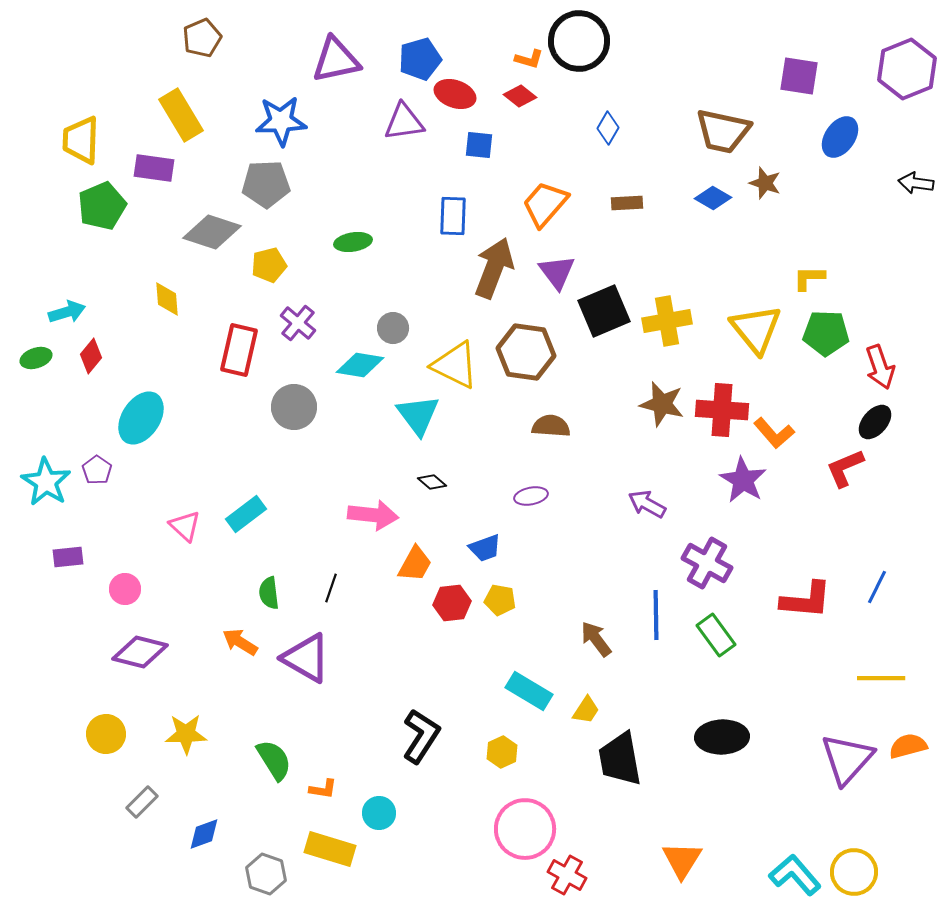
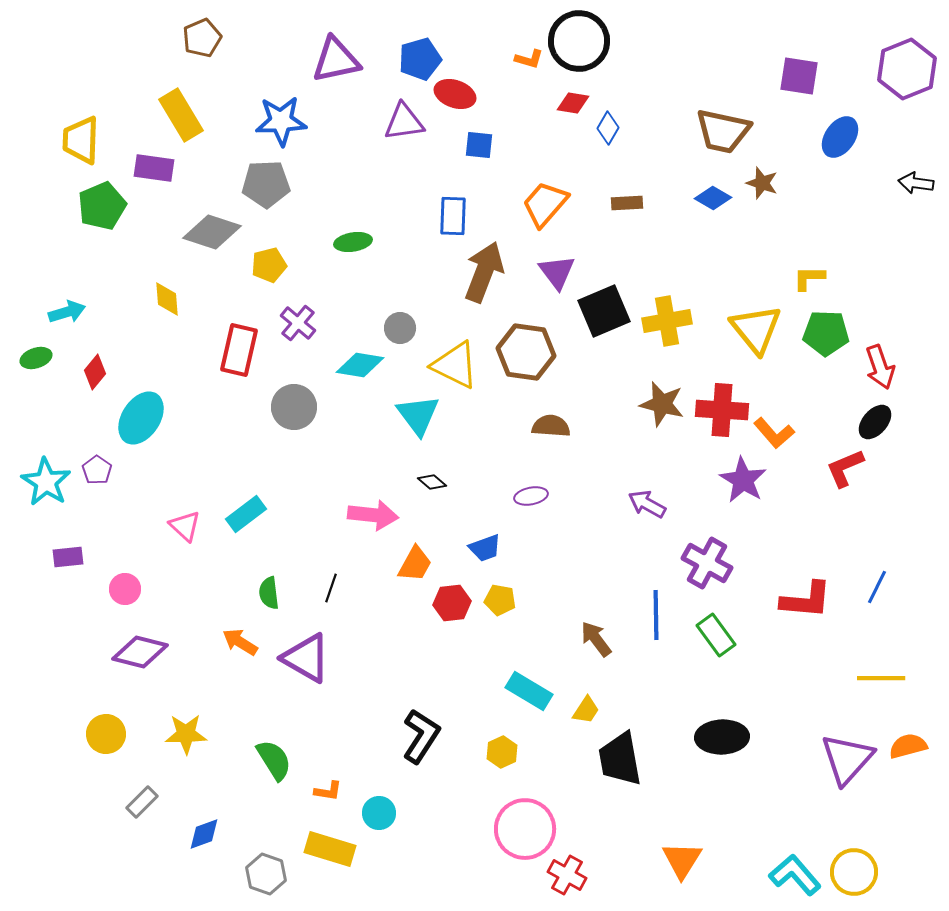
red diamond at (520, 96): moved 53 px right, 7 px down; rotated 28 degrees counterclockwise
brown star at (765, 183): moved 3 px left
brown arrow at (494, 268): moved 10 px left, 4 px down
gray circle at (393, 328): moved 7 px right
red diamond at (91, 356): moved 4 px right, 16 px down
orange L-shape at (323, 789): moved 5 px right, 2 px down
